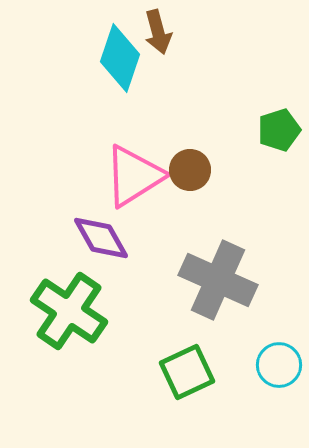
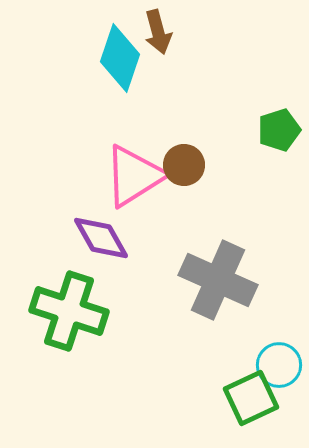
brown circle: moved 6 px left, 5 px up
green cross: rotated 16 degrees counterclockwise
green square: moved 64 px right, 26 px down
